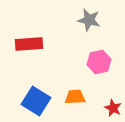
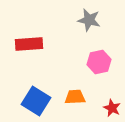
red star: moved 1 px left
